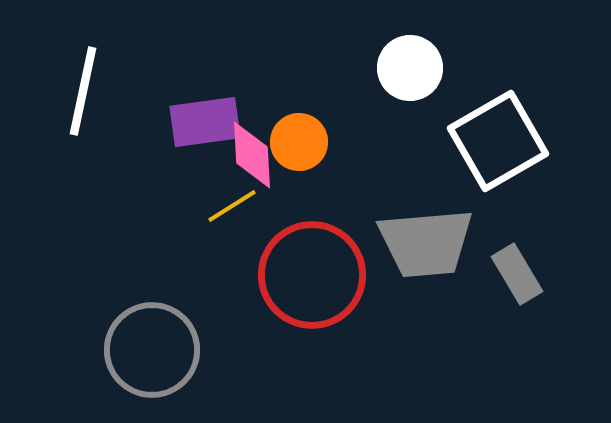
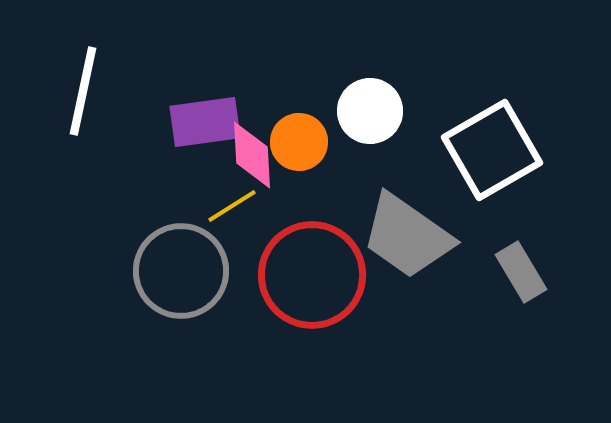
white circle: moved 40 px left, 43 px down
white square: moved 6 px left, 9 px down
gray trapezoid: moved 19 px left, 7 px up; rotated 40 degrees clockwise
gray rectangle: moved 4 px right, 2 px up
gray circle: moved 29 px right, 79 px up
